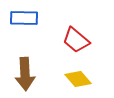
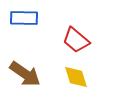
brown arrow: rotated 52 degrees counterclockwise
yellow diamond: moved 2 px left, 2 px up; rotated 24 degrees clockwise
